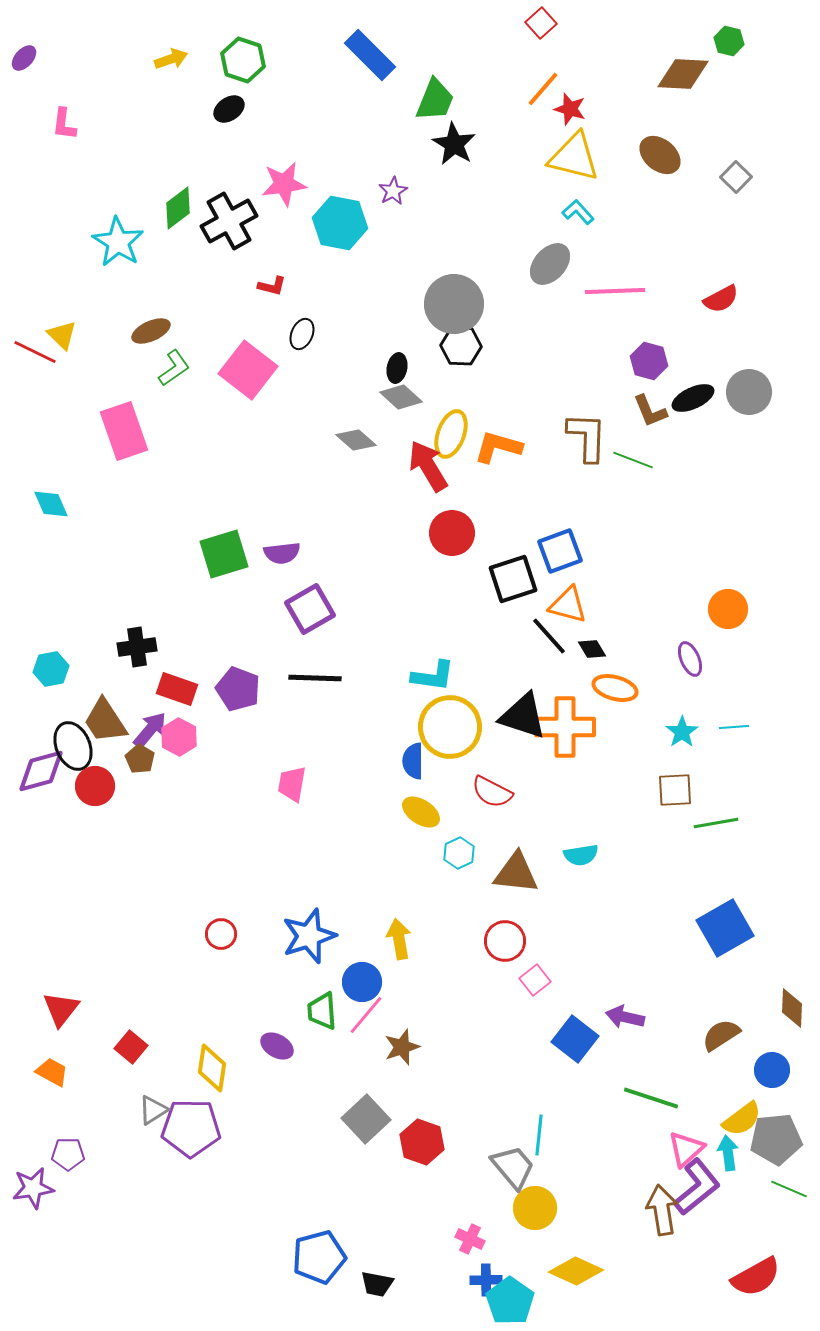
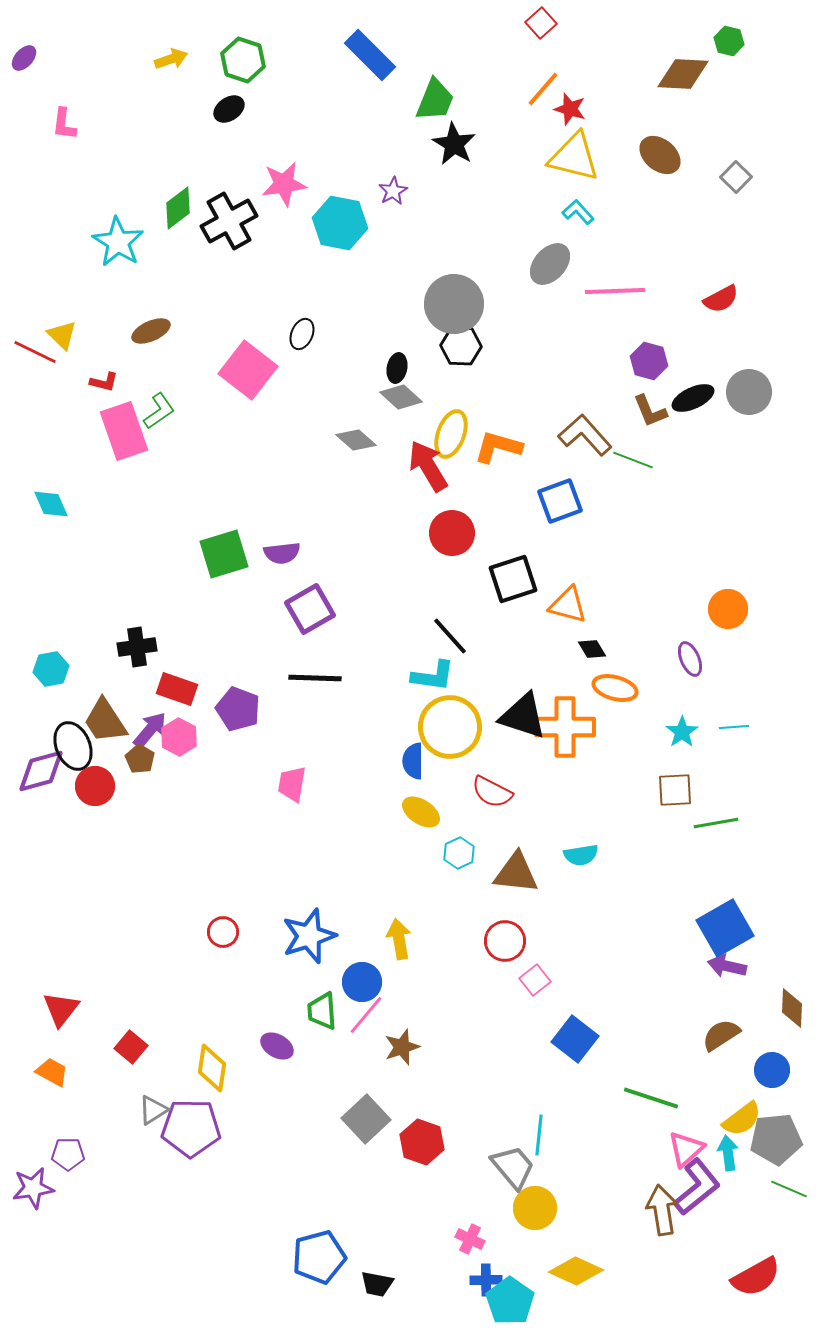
red L-shape at (272, 286): moved 168 px left, 96 px down
green L-shape at (174, 368): moved 15 px left, 43 px down
brown L-shape at (587, 437): moved 2 px left, 2 px up; rotated 44 degrees counterclockwise
blue square at (560, 551): moved 50 px up
black line at (549, 636): moved 99 px left
purple pentagon at (238, 689): moved 20 px down
red circle at (221, 934): moved 2 px right, 2 px up
purple arrow at (625, 1017): moved 102 px right, 51 px up
